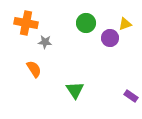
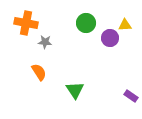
yellow triangle: moved 1 px down; rotated 16 degrees clockwise
orange semicircle: moved 5 px right, 3 px down
